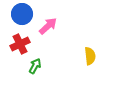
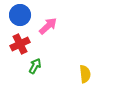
blue circle: moved 2 px left, 1 px down
yellow semicircle: moved 5 px left, 18 px down
